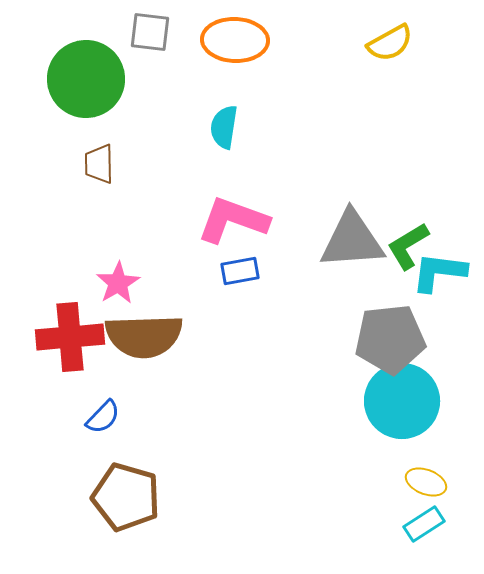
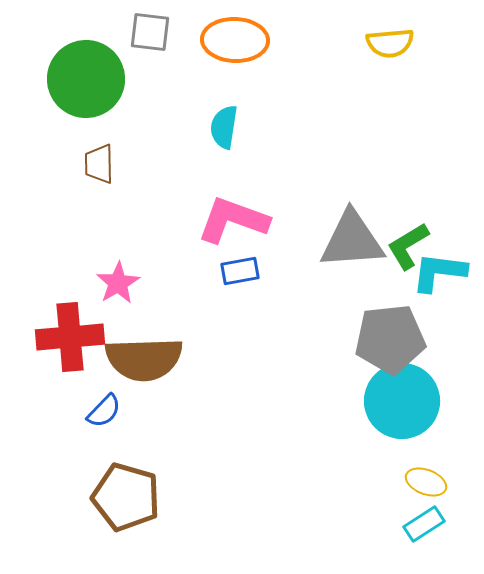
yellow semicircle: rotated 24 degrees clockwise
brown semicircle: moved 23 px down
blue semicircle: moved 1 px right, 6 px up
